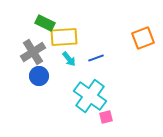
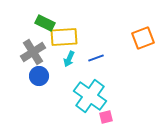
cyan arrow: rotated 63 degrees clockwise
